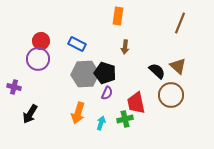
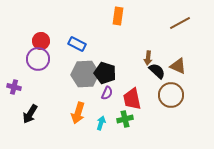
brown line: rotated 40 degrees clockwise
brown arrow: moved 23 px right, 11 px down
brown triangle: rotated 18 degrees counterclockwise
red trapezoid: moved 4 px left, 4 px up
